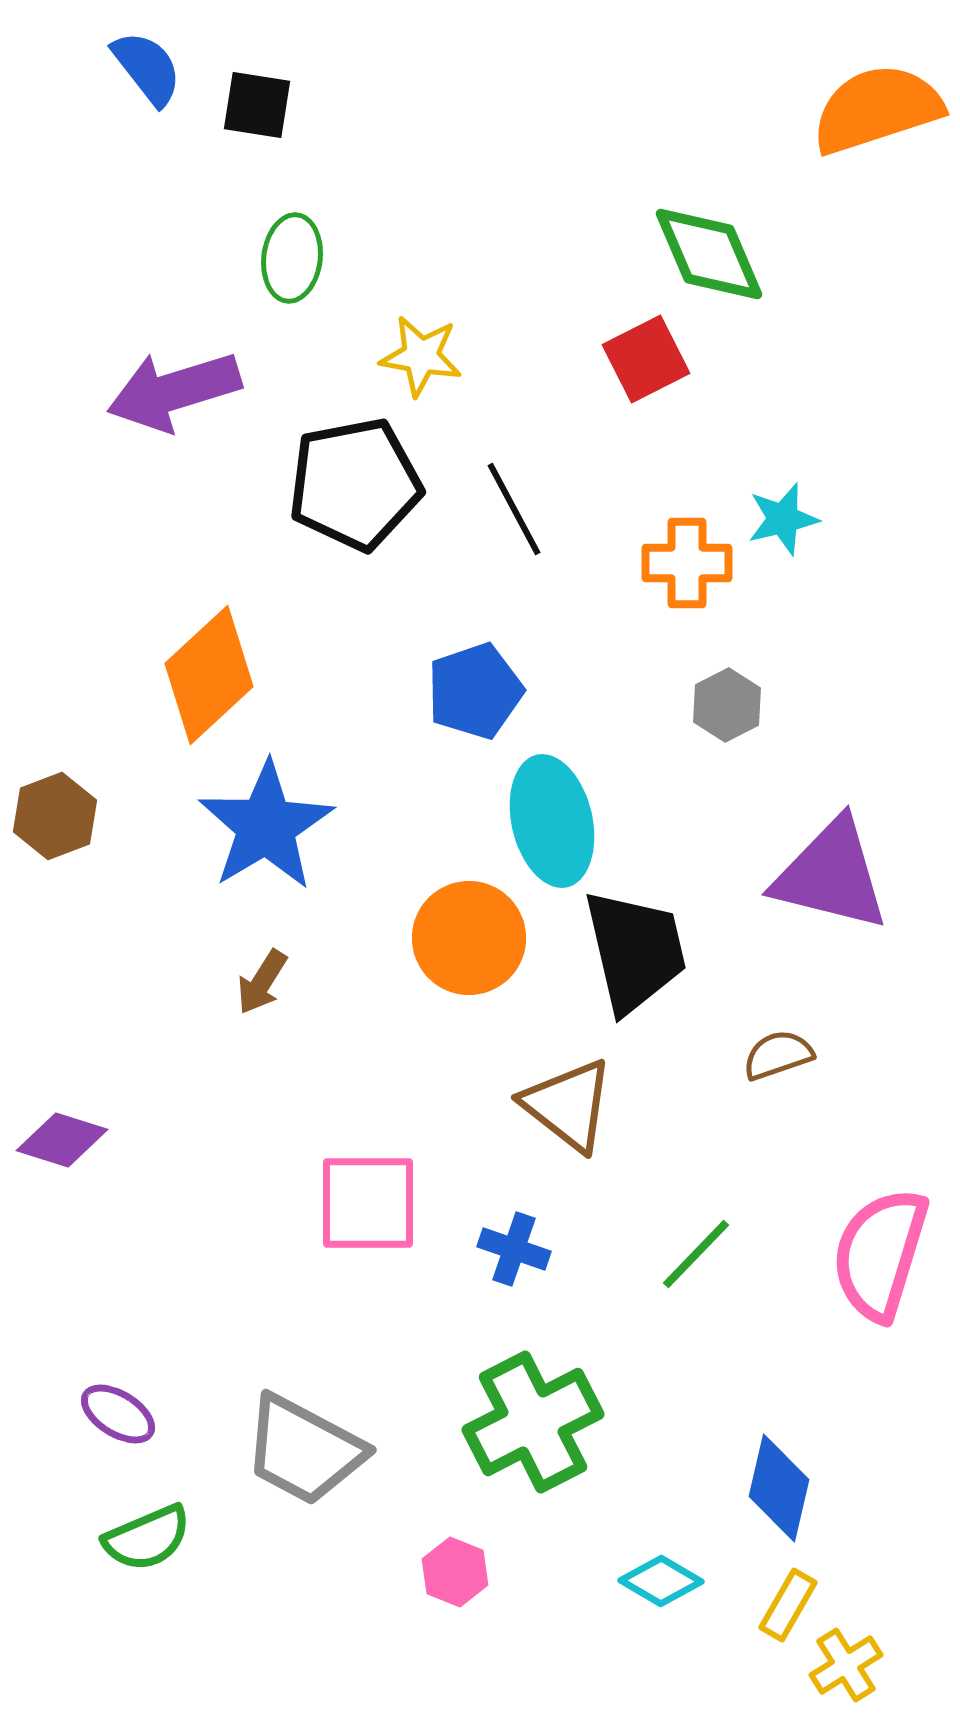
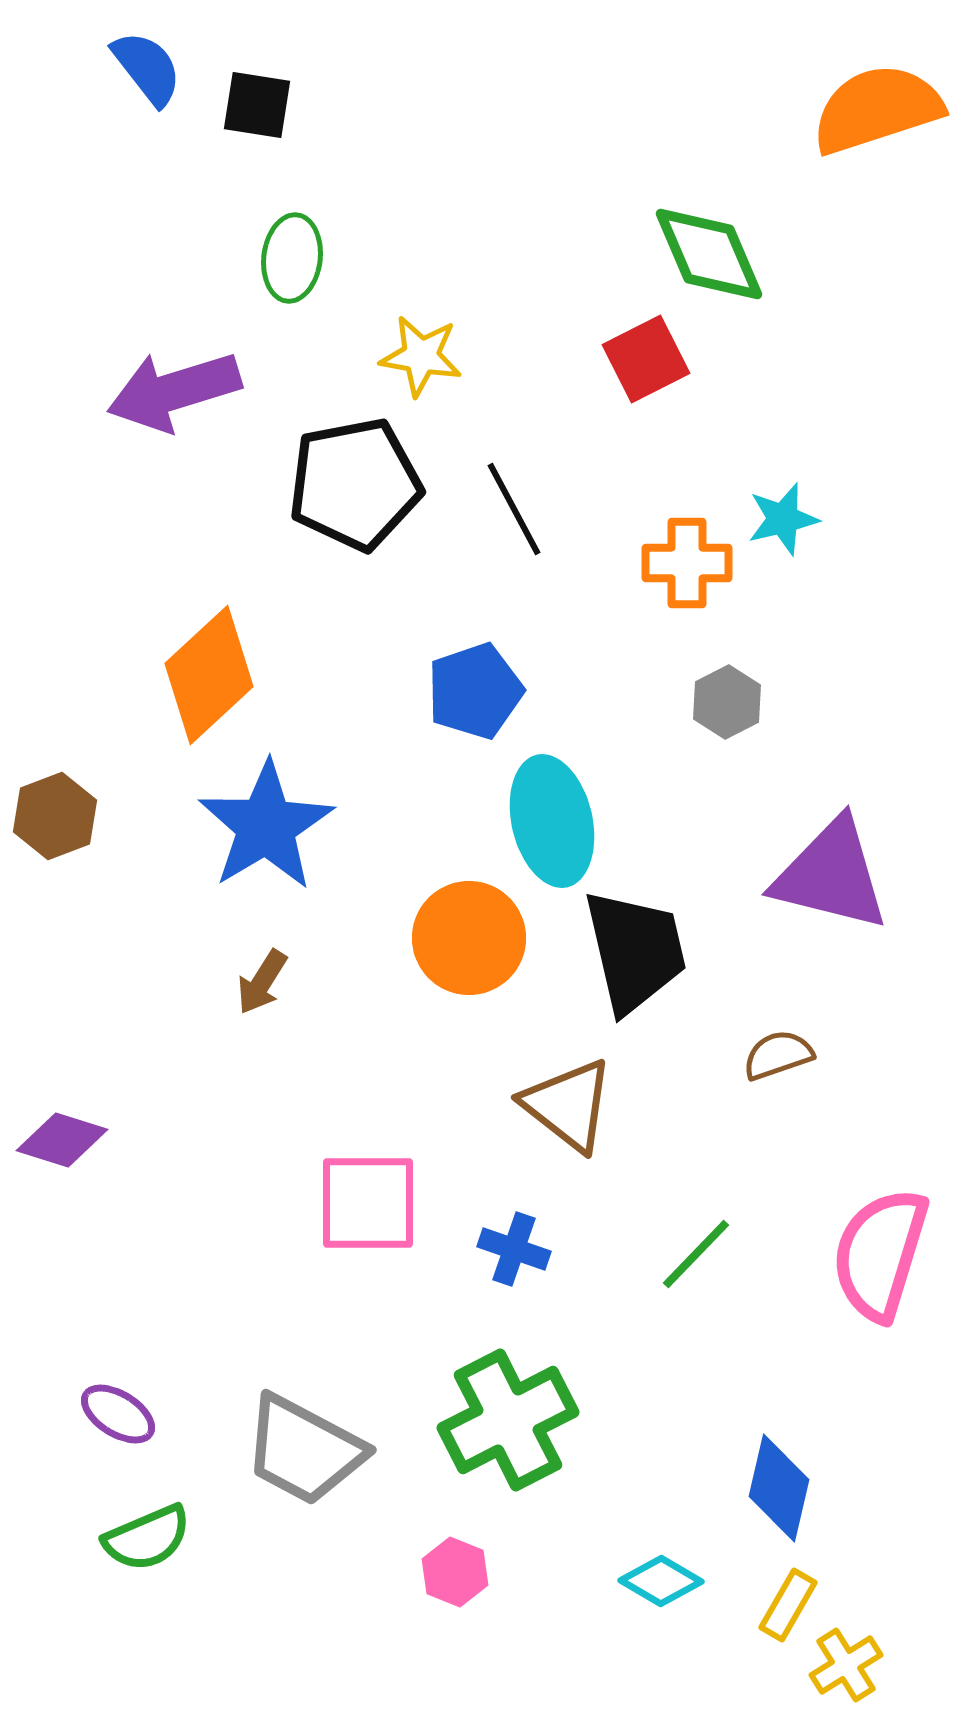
gray hexagon: moved 3 px up
green cross: moved 25 px left, 2 px up
